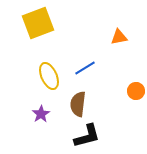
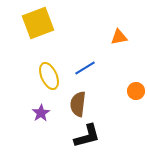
purple star: moved 1 px up
